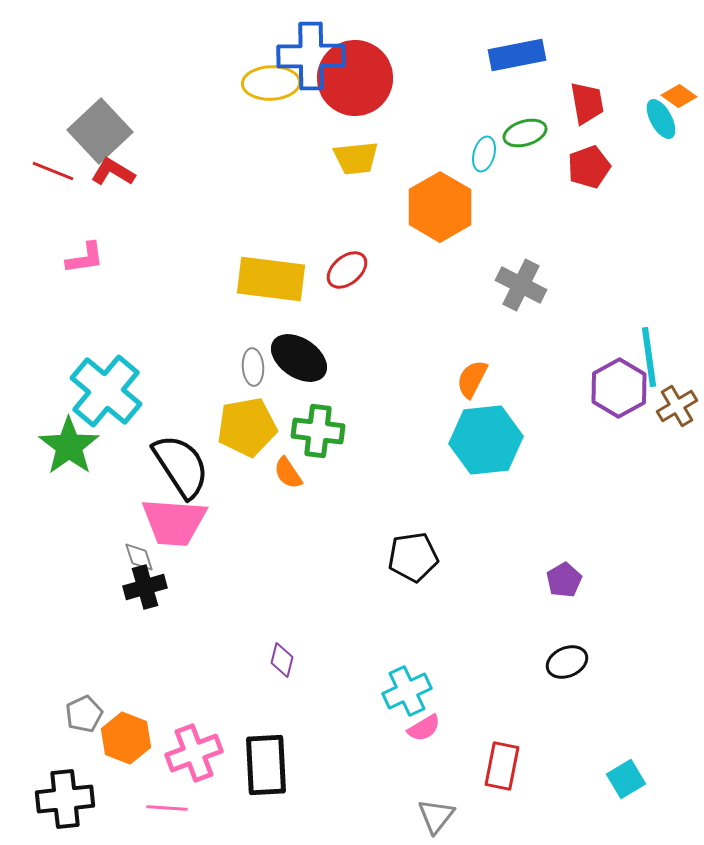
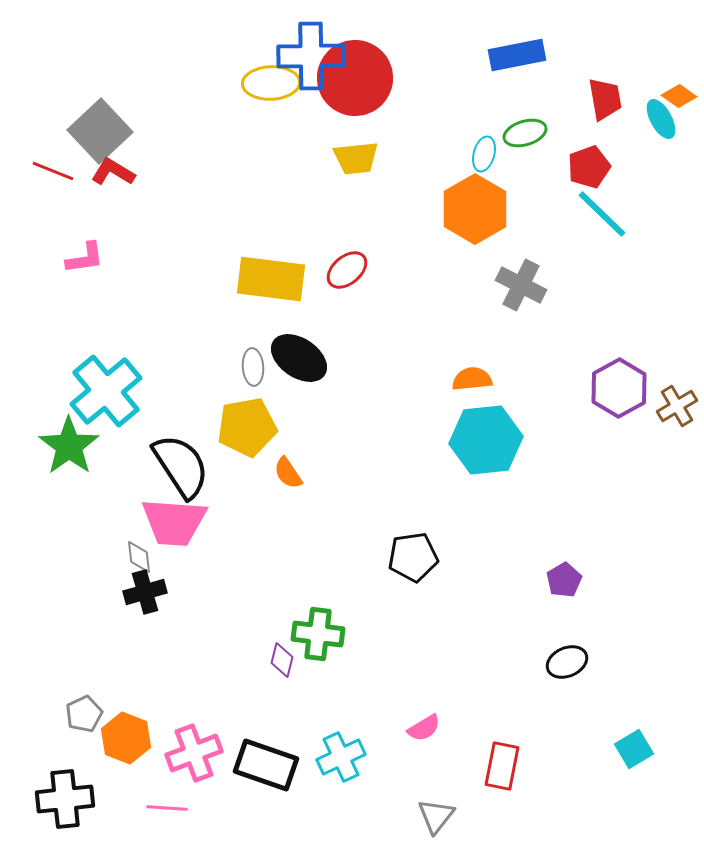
red trapezoid at (587, 103): moved 18 px right, 4 px up
orange hexagon at (440, 207): moved 35 px right, 2 px down
cyan line at (649, 357): moved 47 px left, 143 px up; rotated 38 degrees counterclockwise
orange semicircle at (472, 379): rotated 57 degrees clockwise
cyan cross at (106, 391): rotated 10 degrees clockwise
green cross at (318, 431): moved 203 px down
gray diamond at (139, 557): rotated 12 degrees clockwise
black cross at (145, 587): moved 5 px down
cyan cross at (407, 691): moved 66 px left, 66 px down
black rectangle at (266, 765): rotated 68 degrees counterclockwise
cyan square at (626, 779): moved 8 px right, 30 px up
